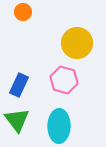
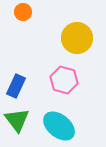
yellow circle: moved 5 px up
blue rectangle: moved 3 px left, 1 px down
cyan ellipse: rotated 52 degrees counterclockwise
